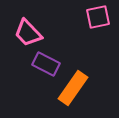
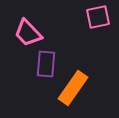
purple rectangle: rotated 68 degrees clockwise
